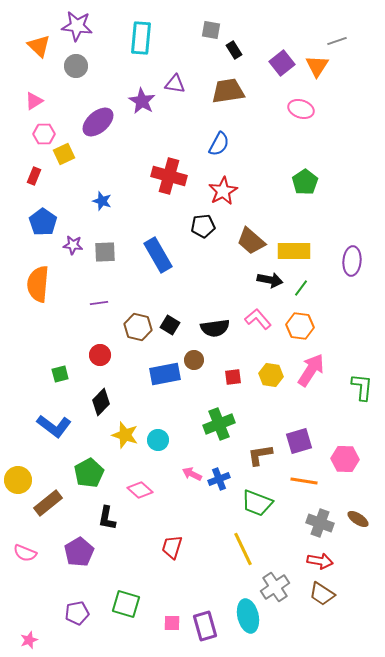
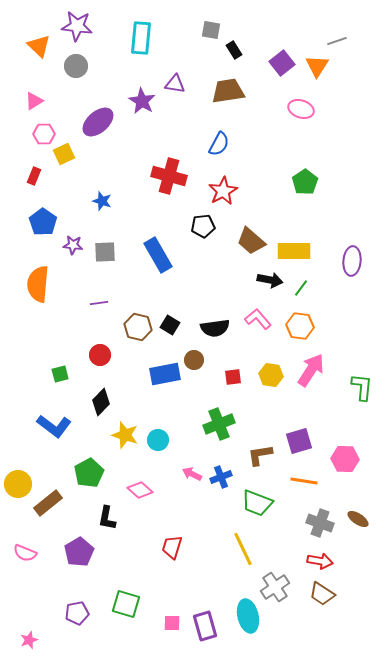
blue cross at (219, 479): moved 2 px right, 2 px up
yellow circle at (18, 480): moved 4 px down
